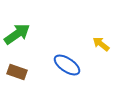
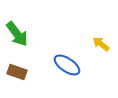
green arrow: rotated 88 degrees clockwise
